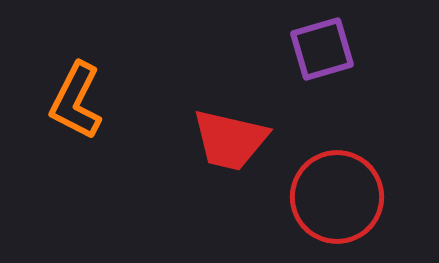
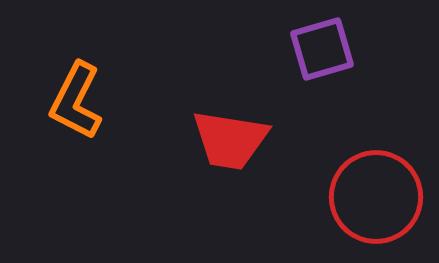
red trapezoid: rotated 4 degrees counterclockwise
red circle: moved 39 px right
